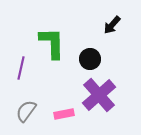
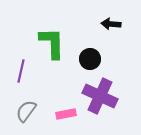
black arrow: moved 1 px left, 1 px up; rotated 54 degrees clockwise
purple line: moved 3 px down
purple cross: moved 1 px right, 1 px down; rotated 24 degrees counterclockwise
pink rectangle: moved 2 px right
